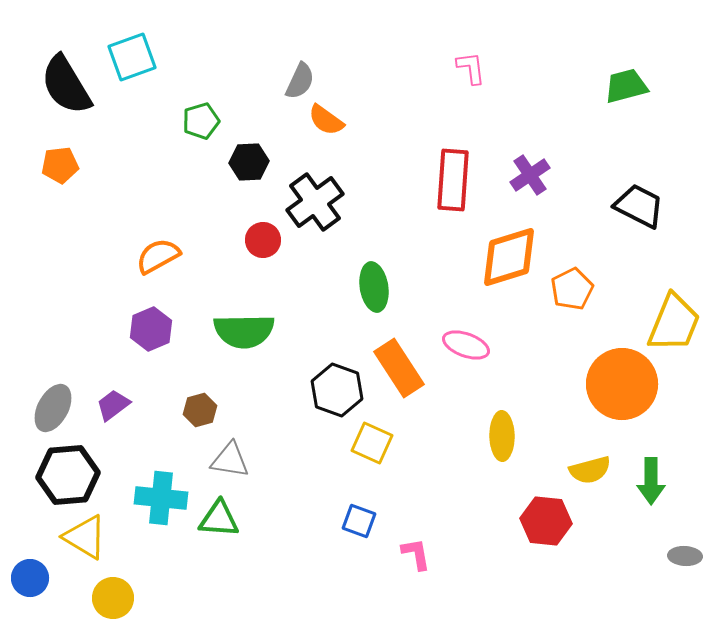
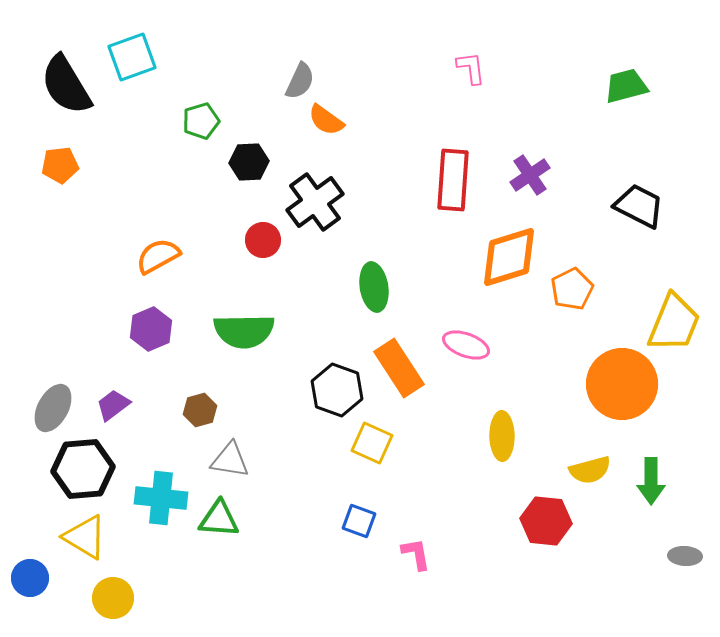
black hexagon at (68, 475): moved 15 px right, 6 px up
